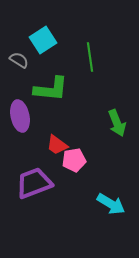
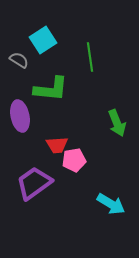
red trapezoid: rotated 40 degrees counterclockwise
purple trapezoid: rotated 15 degrees counterclockwise
